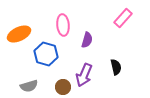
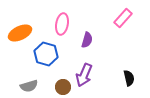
pink ellipse: moved 1 px left, 1 px up; rotated 15 degrees clockwise
orange ellipse: moved 1 px right, 1 px up
black semicircle: moved 13 px right, 11 px down
